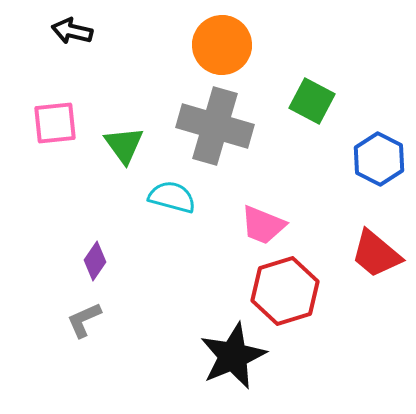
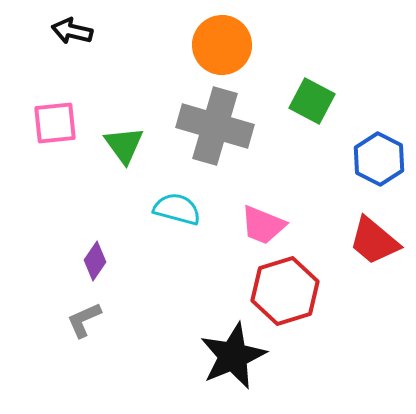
cyan semicircle: moved 5 px right, 12 px down
red trapezoid: moved 2 px left, 13 px up
